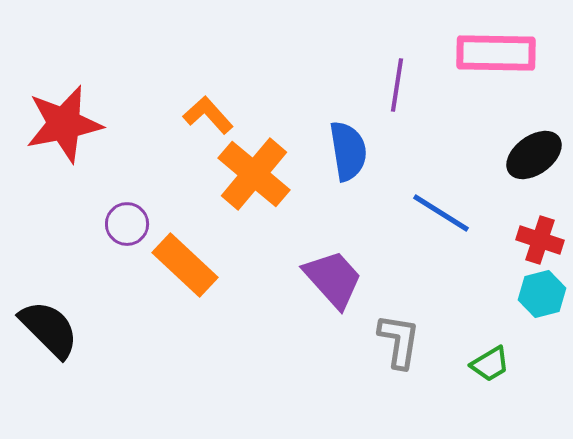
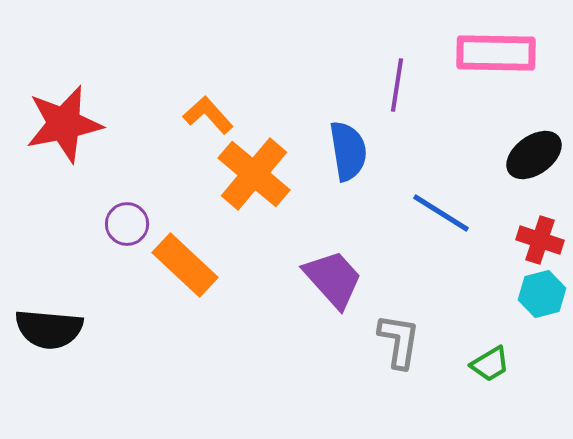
black semicircle: rotated 140 degrees clockwise
